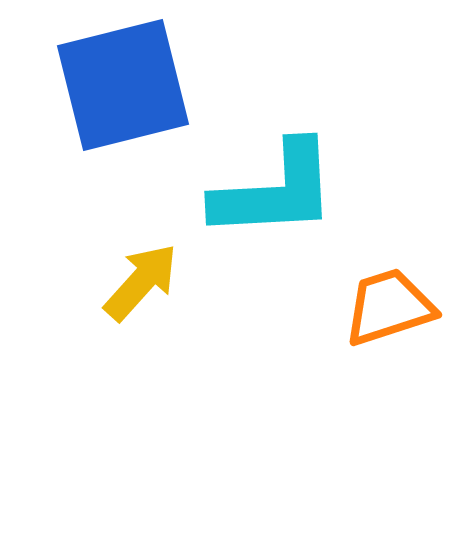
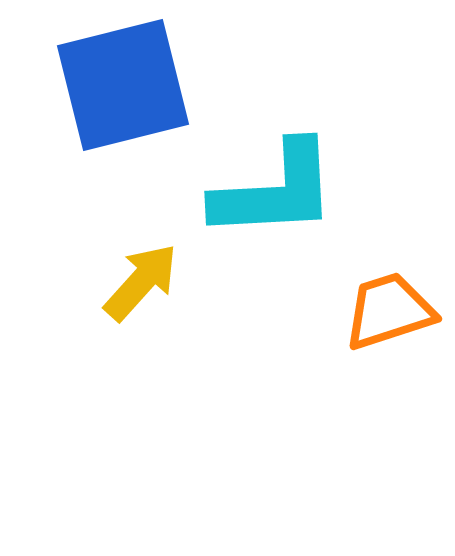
orange trapezoid: moved 4 px down
